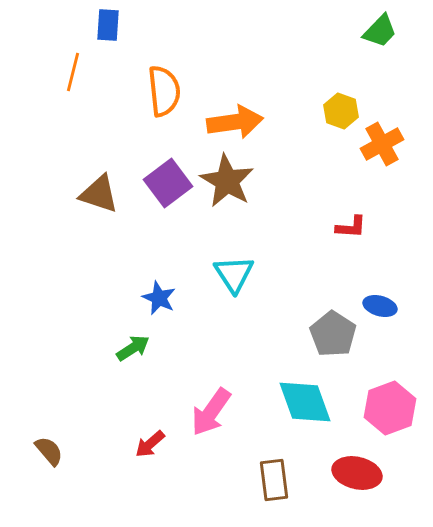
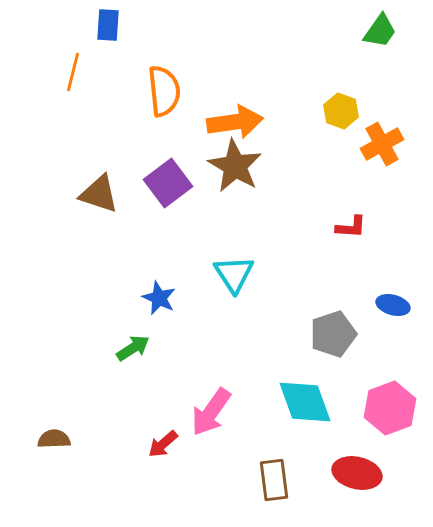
green trapezoid: rotated 9 degrees counterclockwise
brown star: moved 8 px right, 15 px up
blue ellipse: moved 13 px right, 1 px up
gray pentagon: rotated 21 degrees clockwise
red arrow: moved 13 px right
brown semicircle: moved 5 px right, 12 px up; rotated 52 degrees counterclockwise
